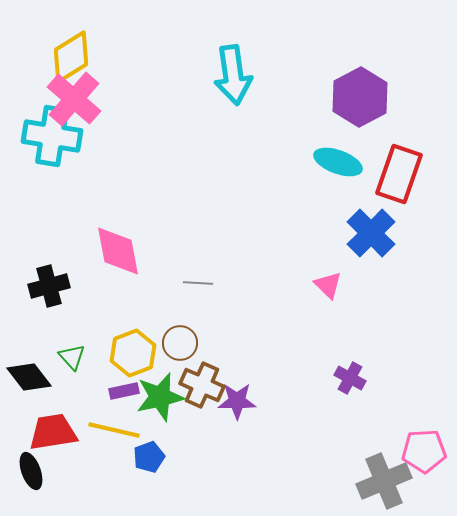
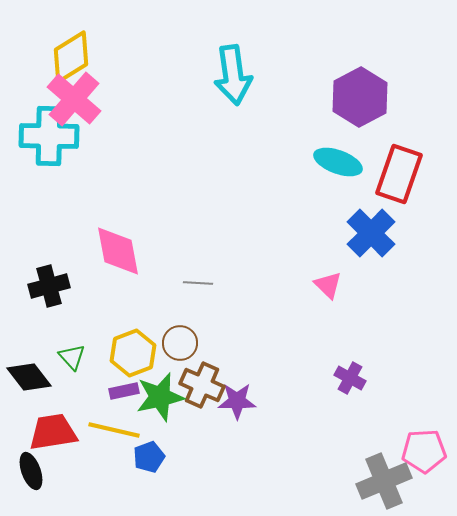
cyan cross: moved 3 px left; rotated 8 degrees counterclockwise
